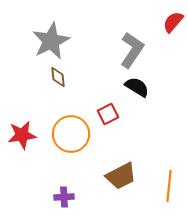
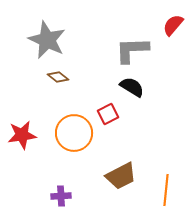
red semicircle: moved 3 px down
gray star: moved 4 px left, 1 px up; rotated 21 degrees counterclockwise
gray L-shape: rotated 126 degrees counterclockwise
brown diamond: rotated 45 degrees counterclockwise
black semicircle: moved 5 px left
orange circle: moved 3 px right, 1 px up
orange line: moved 3 px left, 4 px down
purple cross: moved 3 px left, 1 px up
